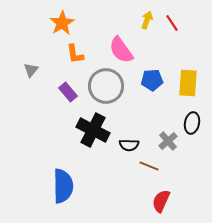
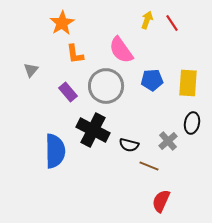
black semicircle: rotated 12 degrees clockwise
blue semicircle: moved 8 px left, 35 px up
